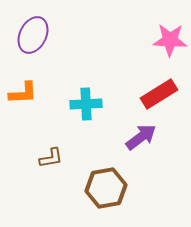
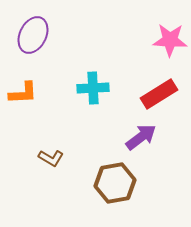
cyan cross: moved 7 px right, 16 px up
brown L-shape: rotated 40 degrees clockwise
brown hexagon: moved 9 px right, 5 px up
